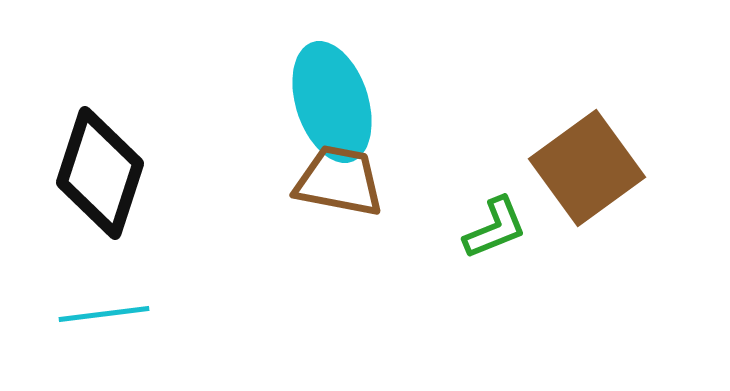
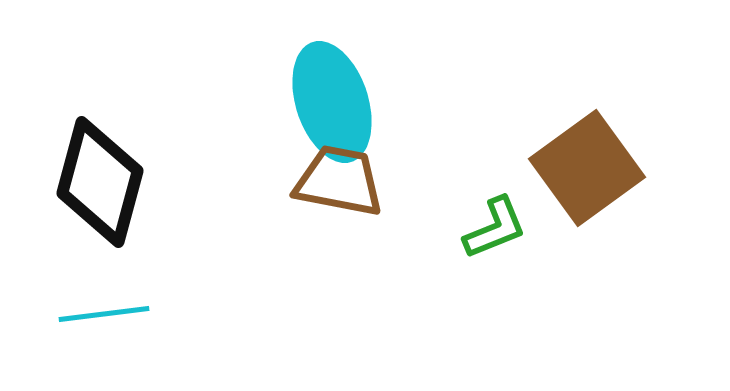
black diamond: moved 9 px down; rotated 3 degrees counterclockwise
